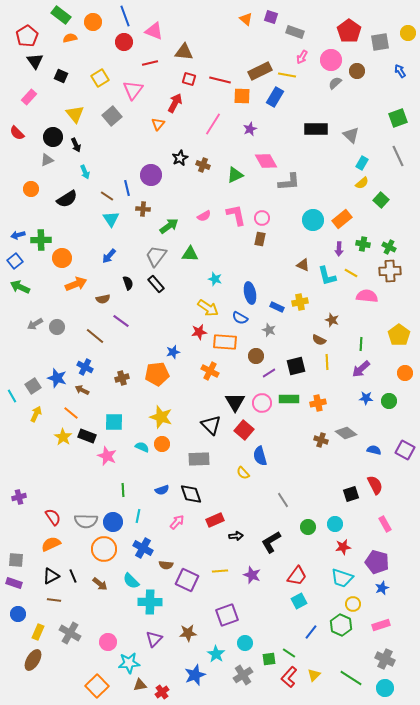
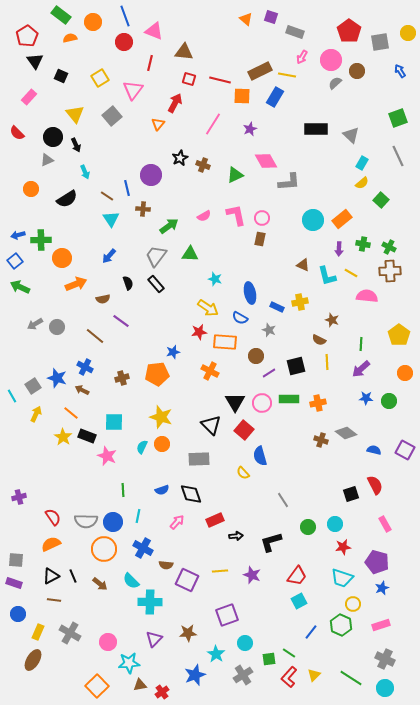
red line at (150, 63): rotated 63 degrees counterclockwise
cyan semicircle at (142, 447): rotated 88 degrees counterclockwise
black L-shape at (271, 542): rotated 15 degrees clockwise
